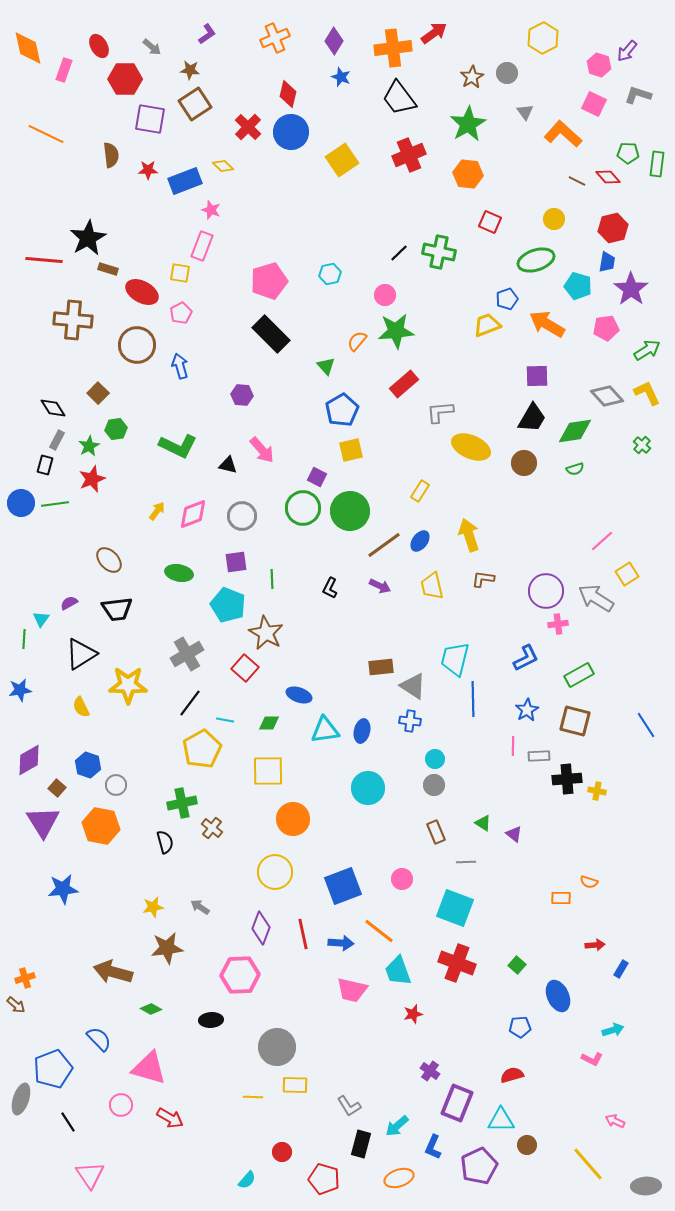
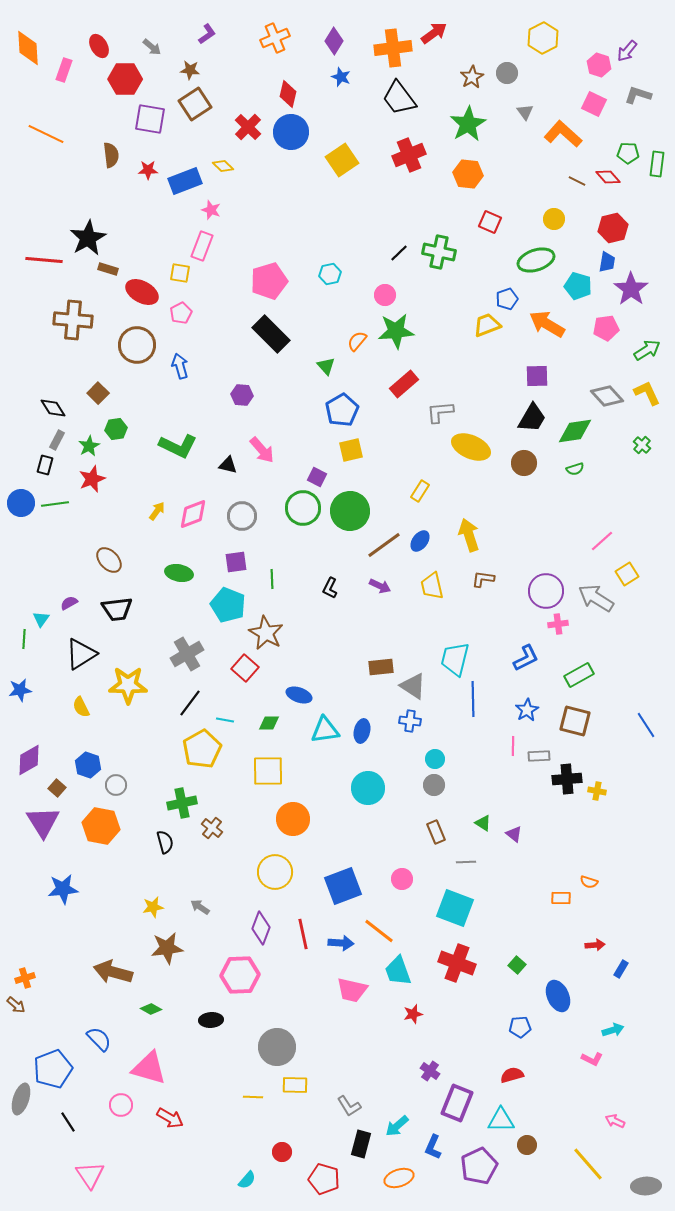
orange diamond at (28, 48): rotated 9 degrees clockwise
